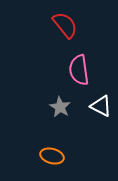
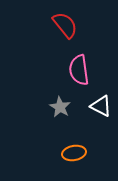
orange ellipse: moved 22 px right, 3 px up; rotated 25 degrees counterclockwise
